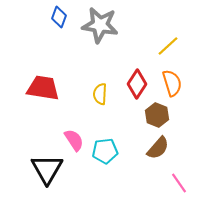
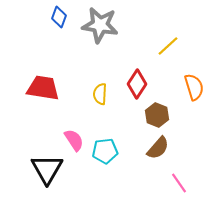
orange semicircle: moved 22 px right, 4 px down
